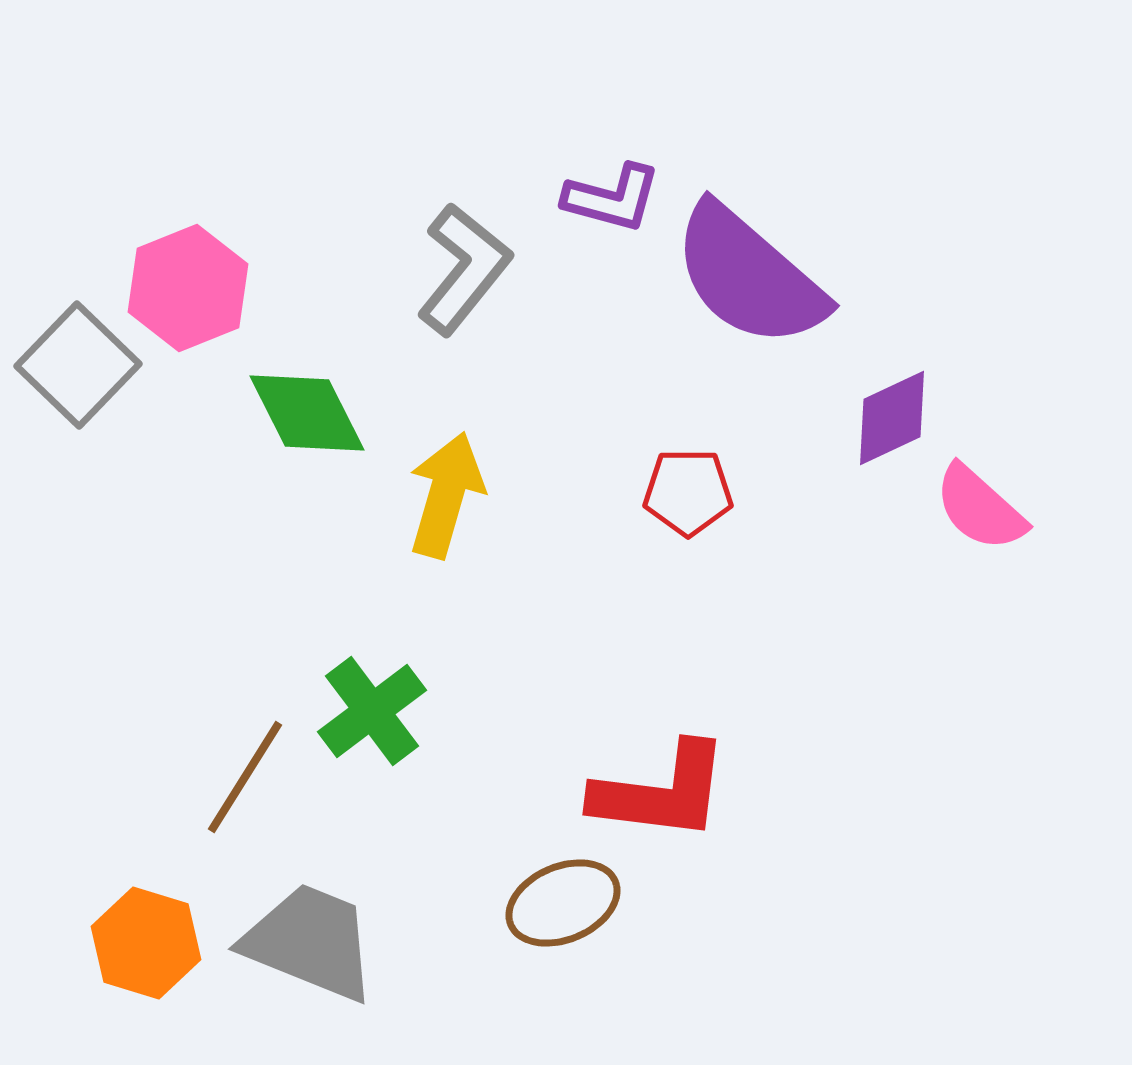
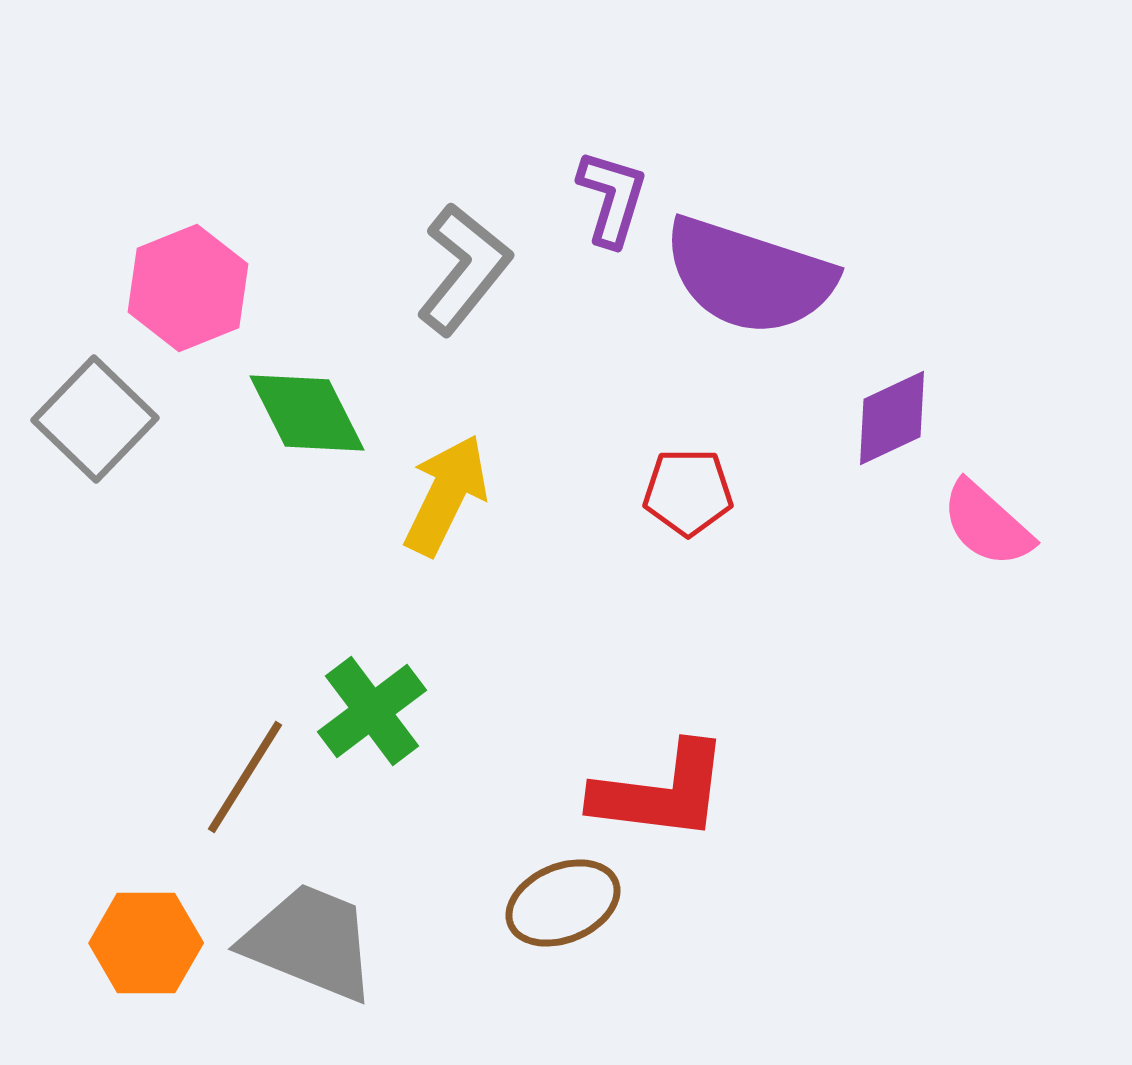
purple L-shape: rotated 88 degrees counterclockwise
purple semicircle: rotated 23 degrees counterclockwise
gray square: moved 17 px right, 54 px down
yellow arrow: rotated 10 degrees clockwise
pink semicircle: moved 7 px right, 16 px down
orange hexagon: rotated 17 degrees counterclockwise
